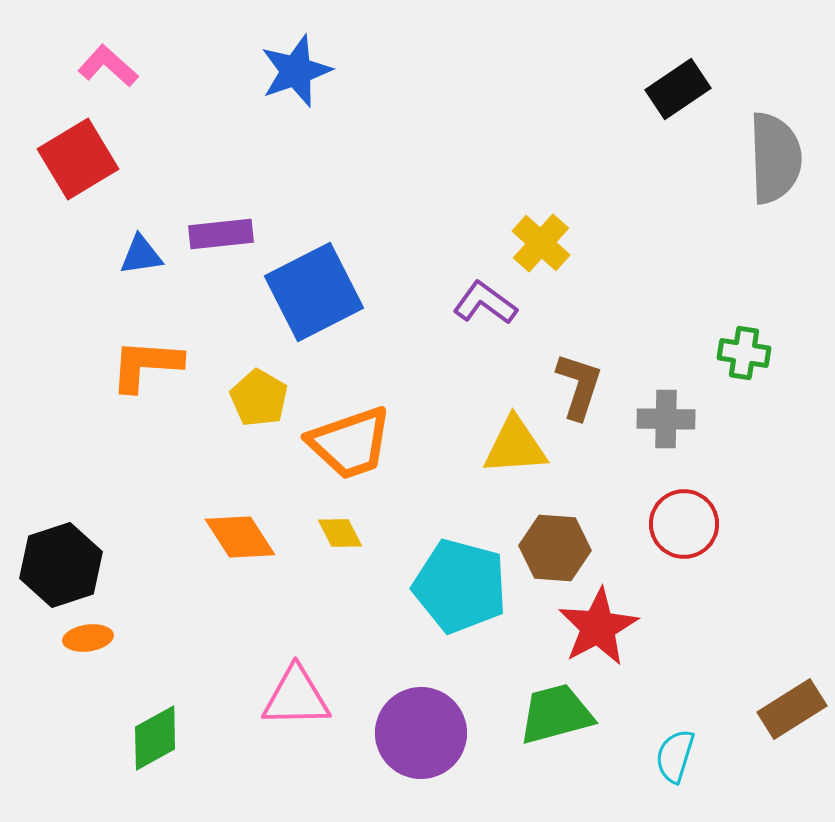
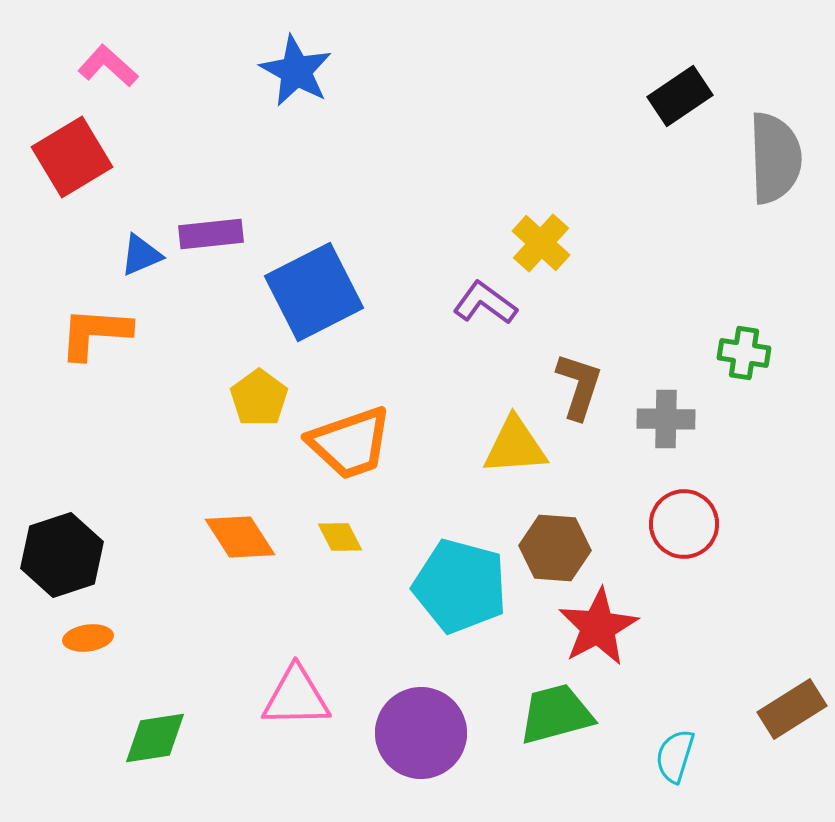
blue star: rotated 24 degrees counterclockwise
black rectangle: moved 2 px right, 7 px down
red square: moved 6 px left, 2 px up
purple rectangle: moved 10 px left
blue triangle: rotated 15 degrees counterclockwise
orange L-shape: moved 51 px left, 32 px up
yellow pentagon: rotated 6 degrees clockwise
yellow diamond: moved 4 px down
black hexagon: moved 1 px right, 10 px up
green diamond: rotated 20 degrees clockwise
